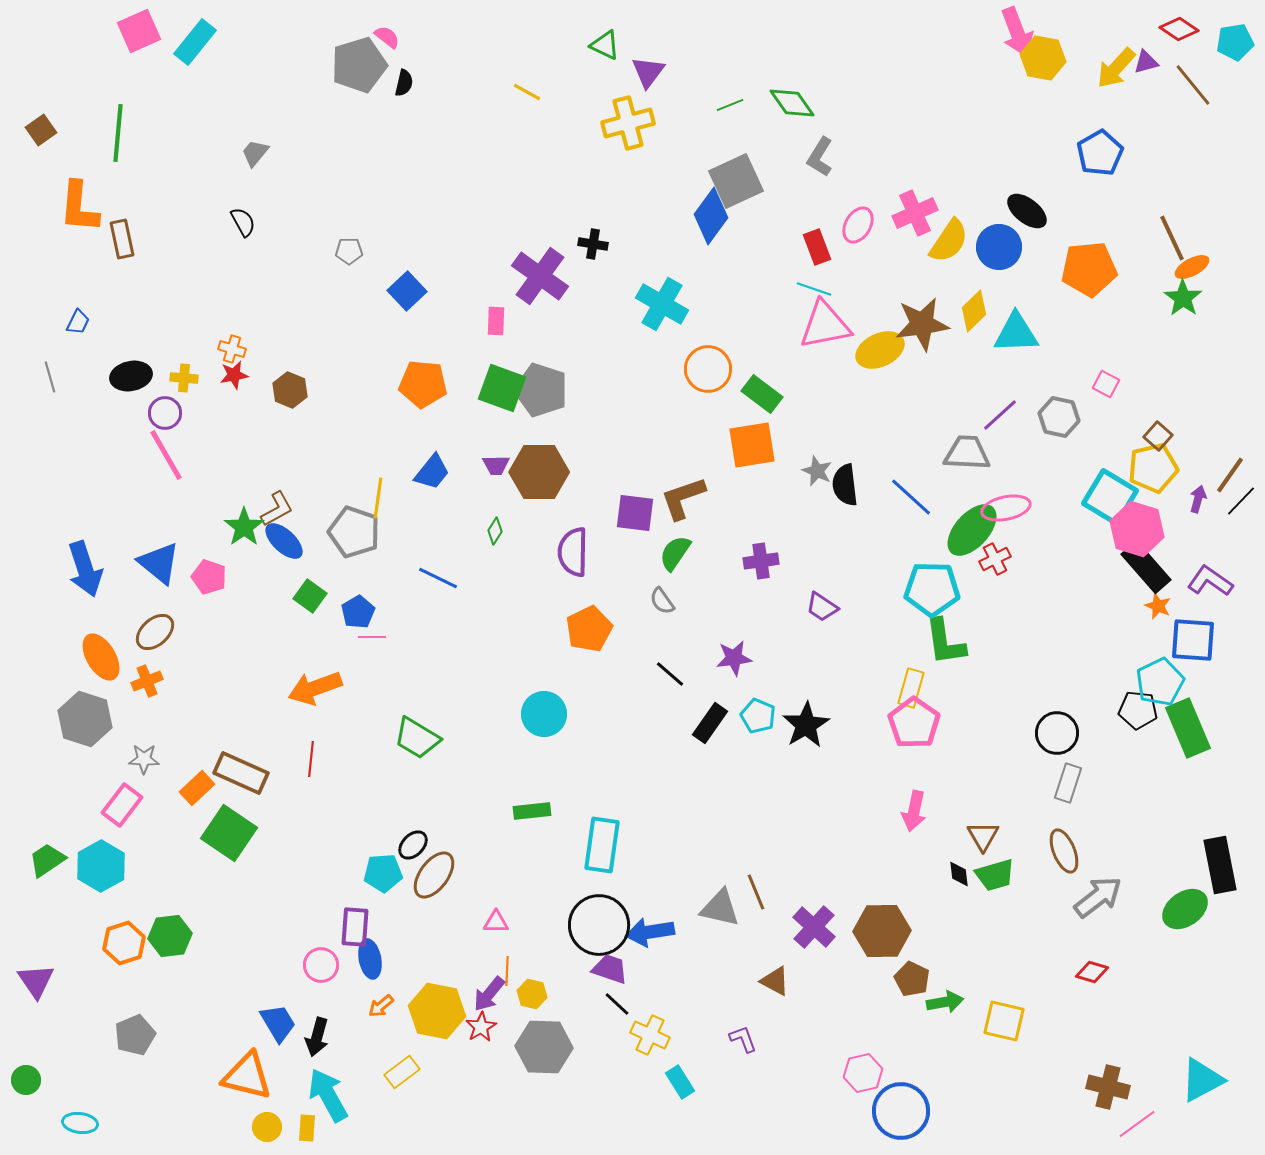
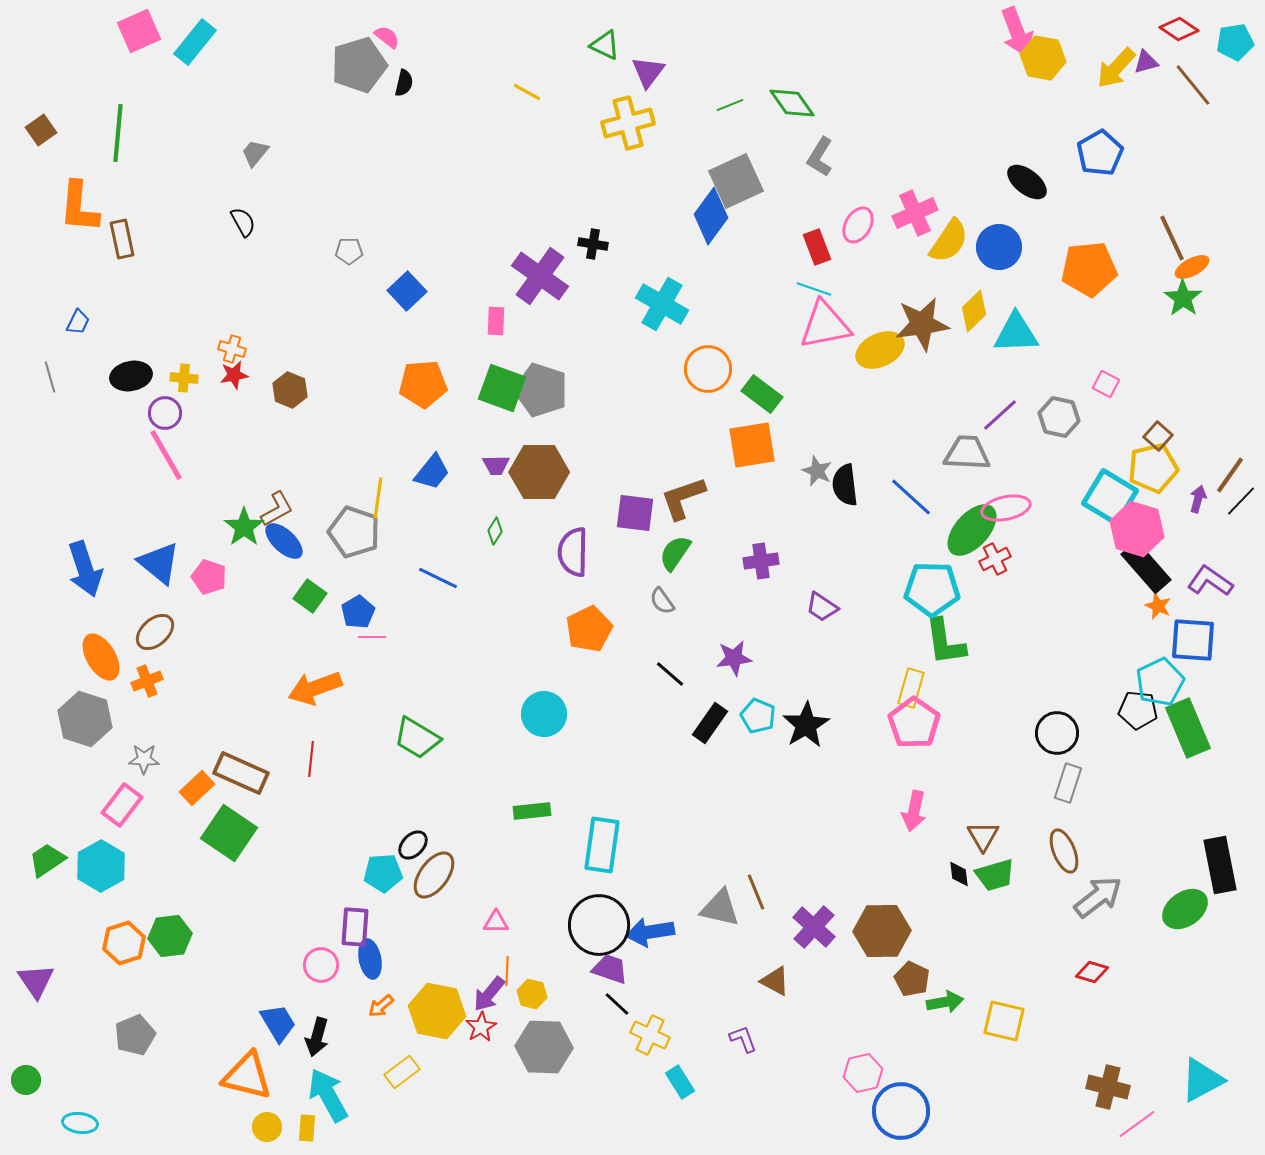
black ellipse at (1027, 211): moved 29 px up
orange pentagon at (423, 384): rotated 9 degrees counterclockwise
